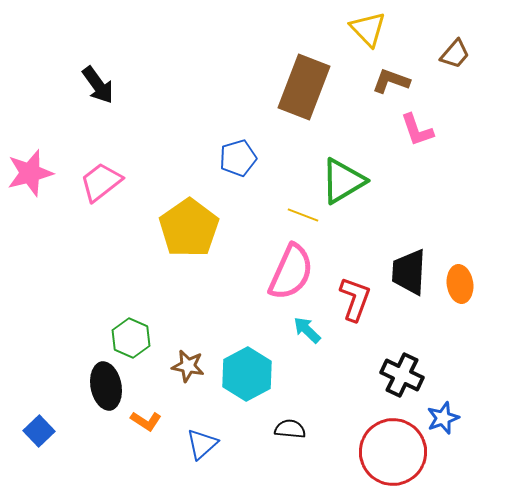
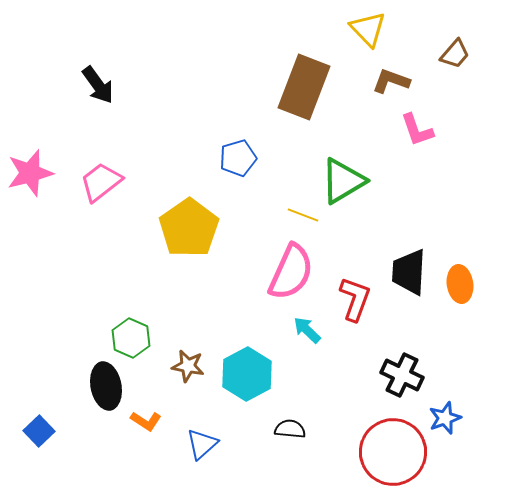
blue star: moved 2 px right
